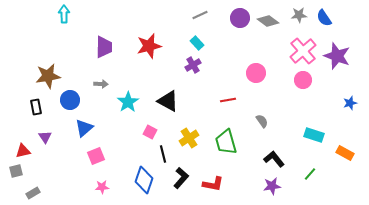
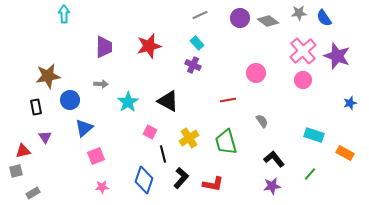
gray star at (299, 15): moved 2 px up
purple cross at (193, 65): rotated 35 degrees counterclockwise
